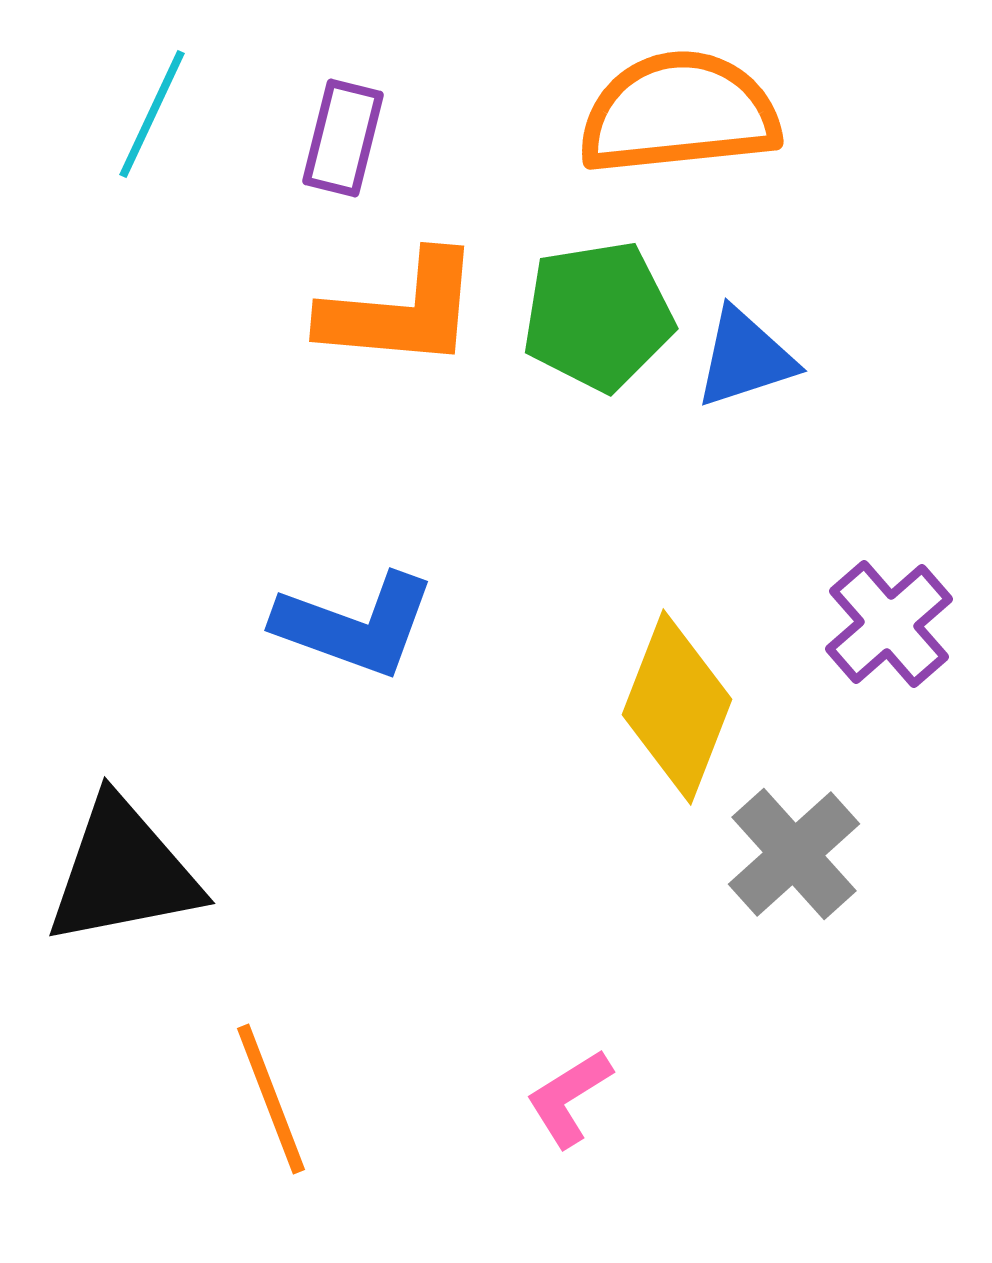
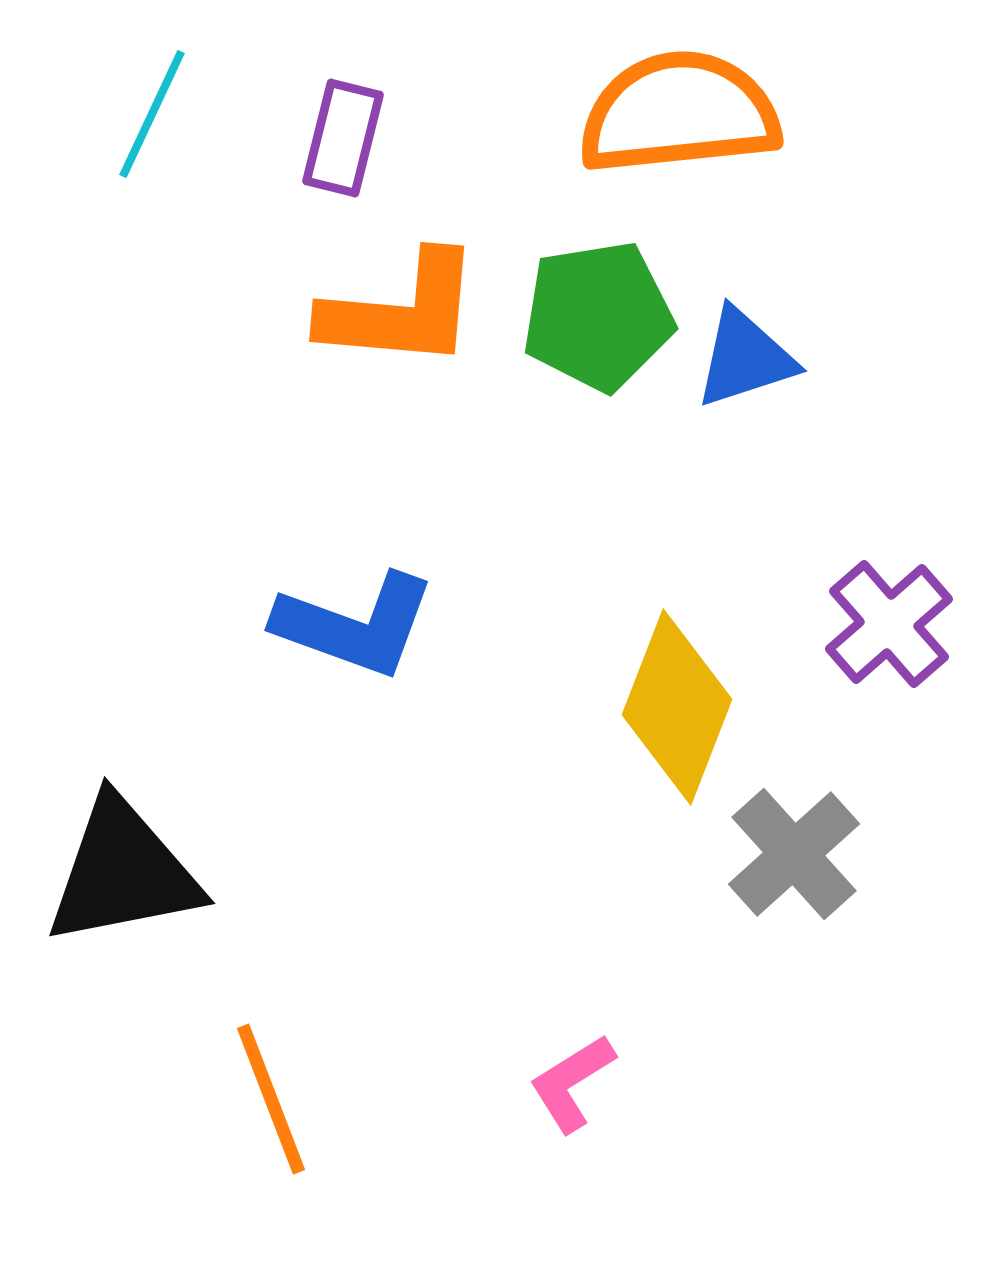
pink L-shape: moved 3 px right, 15 px up
